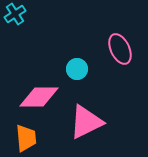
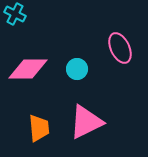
cyan cross: rotated 30 degrees counterclockwise
pink ellipse: moved 1 px up
pink diamond: moved 11 px left, 28 px up
orange trapezoid: moved 13 px right, 10 px up
